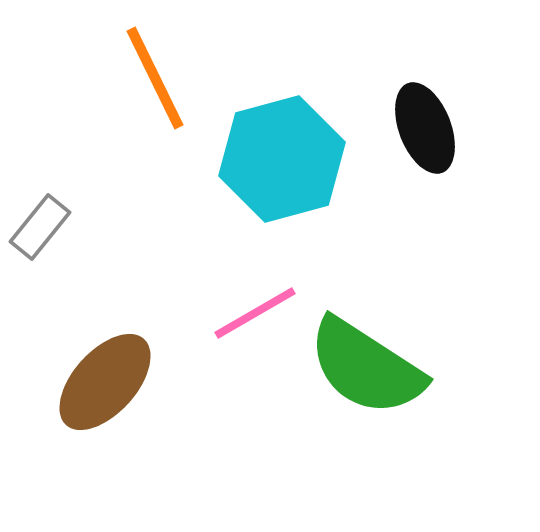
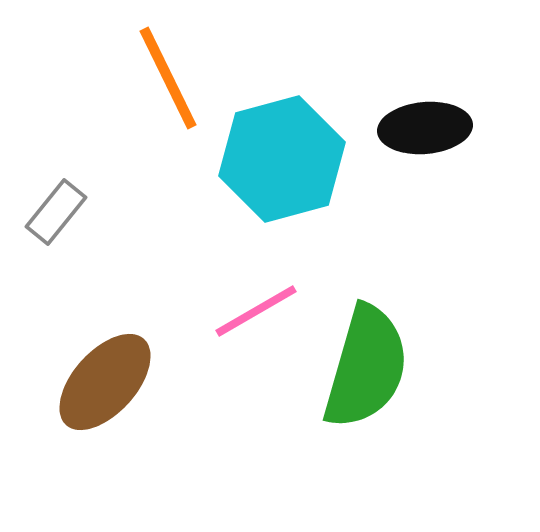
orange line: moved 13 px right
black ellipse: rotated 74 degrees counterclockwise
gray rectangle: moved 16 px right, 15 px up
pink line: moved 1 px right, 2 px up
green semicircle: rotated 107 degrees counterclockwise
